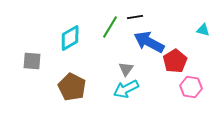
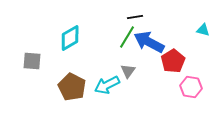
green line: moved 17 px right, 10 px down
red pentagon: moved 2 px left
gray triangle: moved 2 px right, 2 px down
cyan arrow: moved 19 px left, 4 px up
